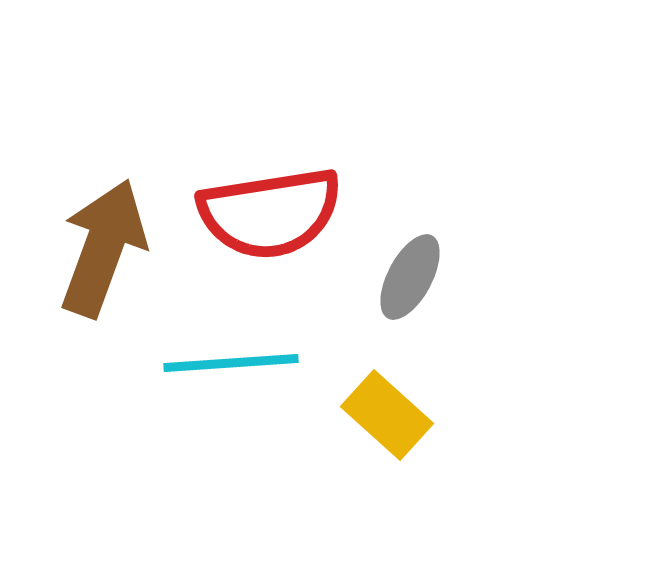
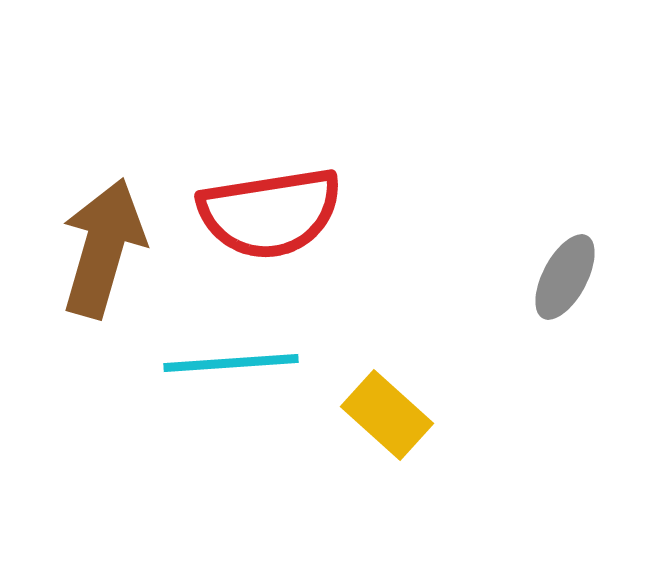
brown arrow: rotated 4 degrees counterclockwise
gray ellipse: moved 155 px right
